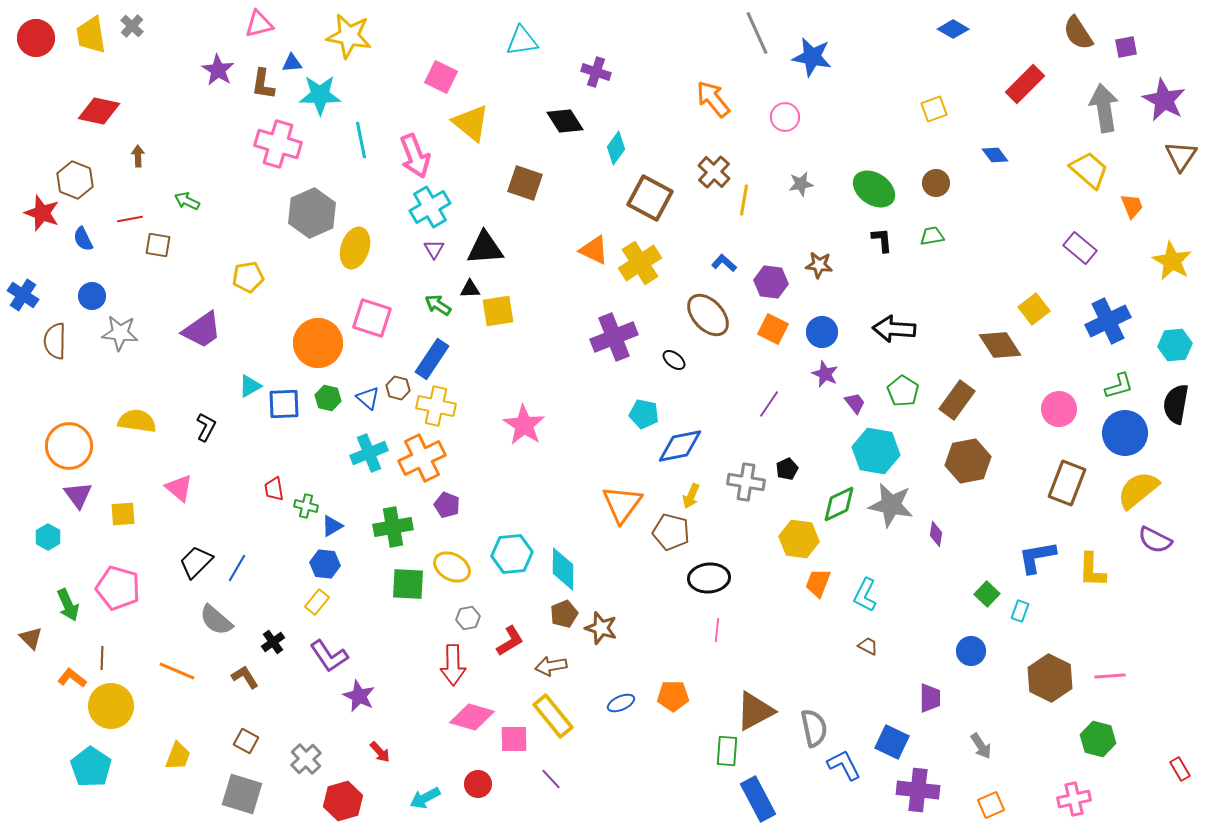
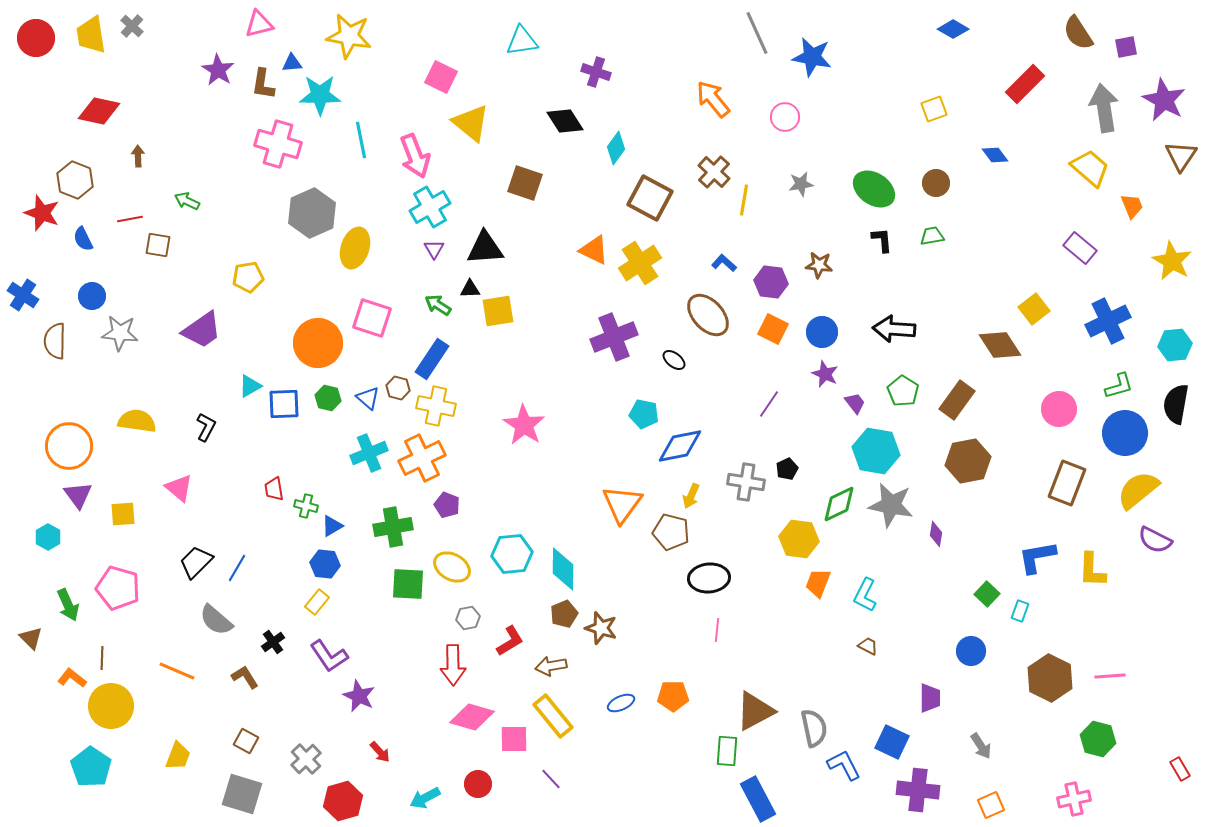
yellow trapezoid at (1089, 170): moved 1 px right, 2 px up
